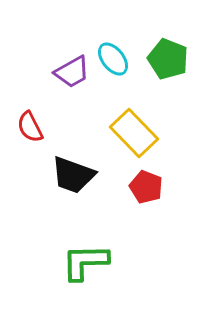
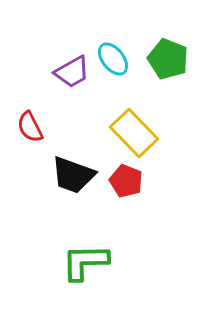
red pentagon: moved 20 px left, 6 px up
